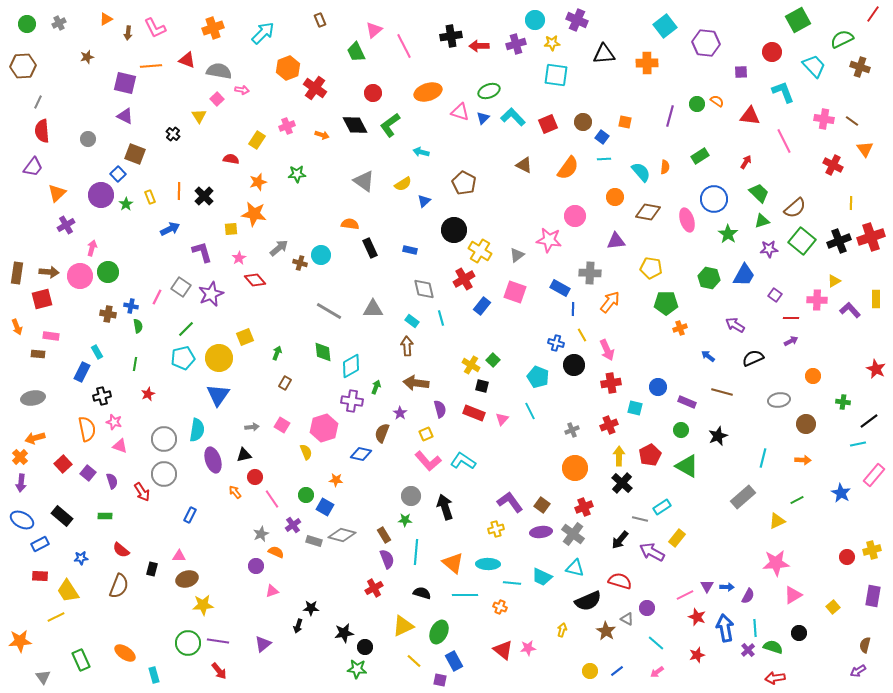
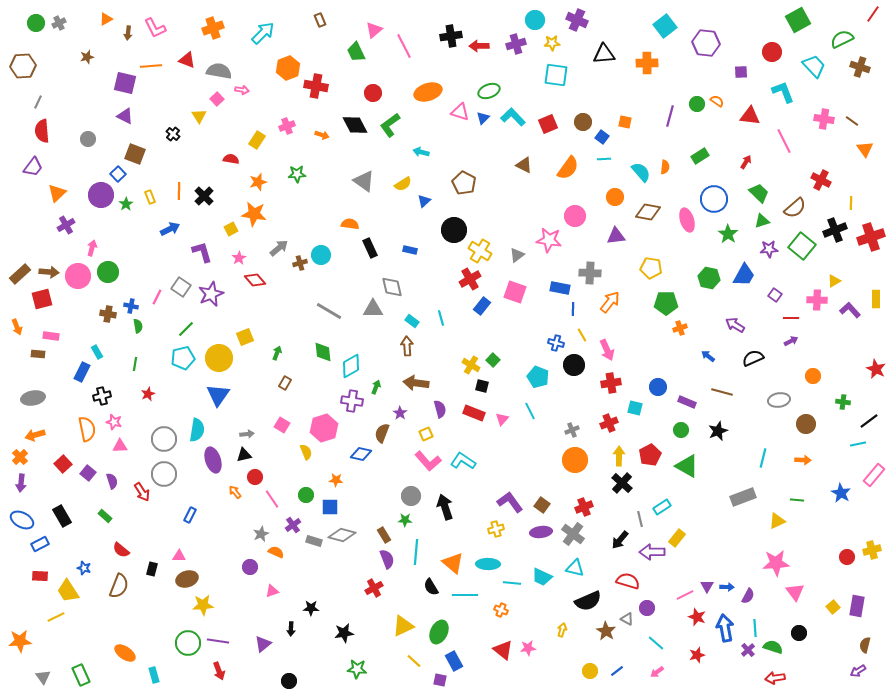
green circle at (27, 24): moved 9 px right, 1 px up
red cross at (315, 88): moved 1 px right, 2 px up; rotated 25 degrees counterclockwise
red cross at (833, 165): moved 12 px left, 15 px down
yellow square at (231, 229): rotated 24 degrees counterclockwise
purple triangle at (616, 241): moved 5 px up
green square at (802, 241): moved 5 px down
black cross at (839, 241): moved 4 px left, 11 px up
brown cross at (300, 263): rotated 32 degrees counterclockwise
brown rectangle at (17, 273): moved 3 px right, 1 px down; rotated 40 degrees clockwise
pink circle at (80, 276): moved 2 px left
red cross at (464, 279): moved 6 px right
blue rectangle at (560, 288): rotated 18 degrees counterclockwise
gray diamond at (424, 289): moved 32 px left, 2 px up
red cross at (609, 425): moved 2 px up
gray arrow at (252, 427): moved 5 px left, 7 px down
black star at (718, 436): moved 5 px up
orange arrow at (35, 438): moved 3 px up
pink triangle at (120, 446): rotated 21 degrees counterclockwise
orange circle at (575, 468): moved 8 px up
gray rectangle at (743, 497): rotated 20 degrees clockwise
green line at (797, 500): rotated 32 degrees clockwise
blue square at (325, 507): moved 5 px right; rotated 30 degrees counterclockwise
black rectangle at (62, 516): rotated 20 degrees clockwise
green rectangle at (105, 516): rotated 40 degrees clockwise
gray line at (640, 519): rotated 63 degrees clockwise
purple arrow at (652, 552): rotated 30 degrees counterclockwise
blue star at (81, 558): moved 3 px right, 10 px down; rotated 24 degrees clockwise
purple circle at (256, 566): moved 6 px left, 1 px down
red semicircle at (620, 581): moved 8 px right
black semicircle at (422, 593): moved 9 px right, 6 px up; rotated 138 degrees counterclockwise
pink triangle at (793, 595): moved 2 px right, 3 px up; rotated 36 degrees counterclockwise
purple rectangle at (873, 596): moved 16 px left, 10 px down
orange cross at (500, 607): moved 1 px right, 3 px down
black arrow at (298, 626): moved 7 px left, 3 px down; rotated 16 degrees counterclockwise
black circle at (365, 647): moved 76 px left, 34 px down
green rectangle at (81, 660): moved 15 px down
red arrow at (219, 671): rotated 18 degrees clockwise
